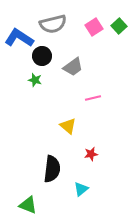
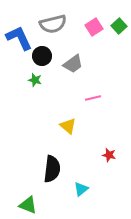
blue L-shape: rotated 32 degrees clockwise
gray trapezoid: moved 3 px up
red star: moved 18 px right, 1 px down; rotated 24 degrees clockwise
